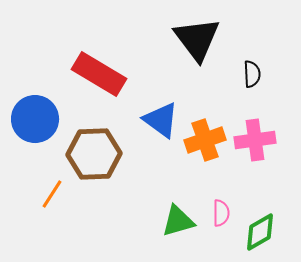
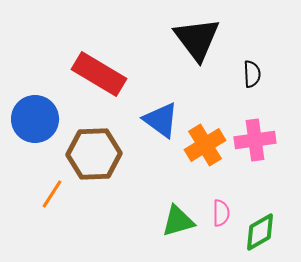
orange cross: moved 5 px down; rotated 12 degrees counterclockwise
